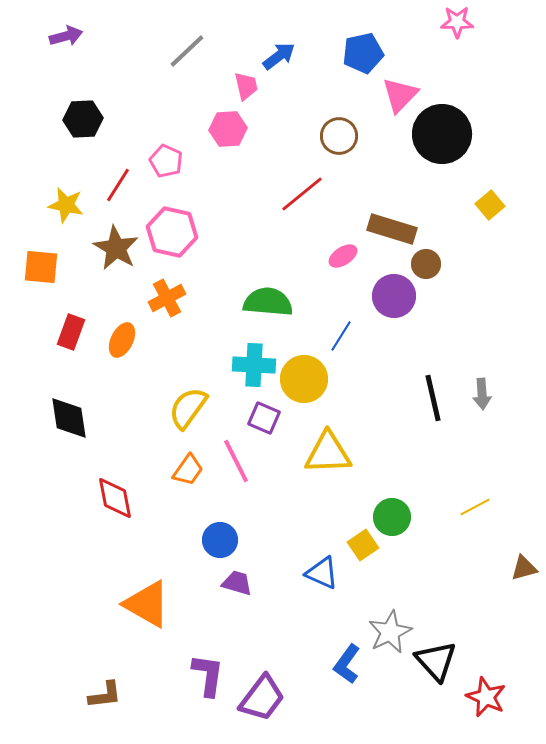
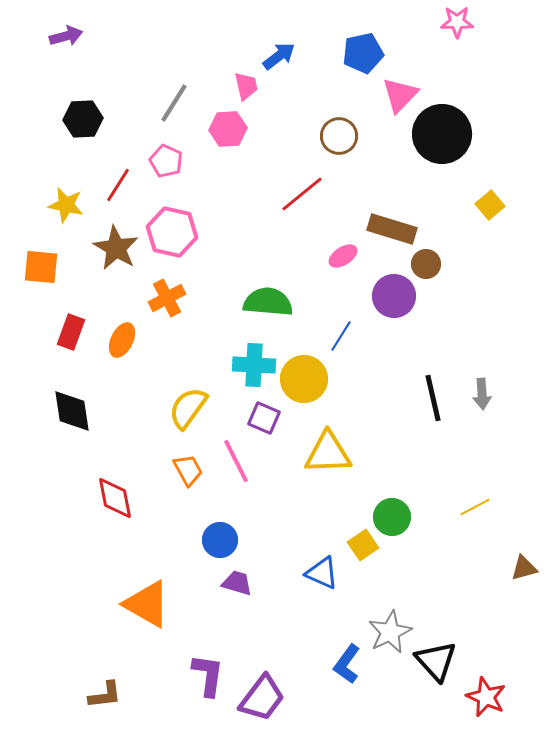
gray line at (187, 51): moved 13 px left, 52 px down; rotated 15 degrees counterclockwise
black diamond at (69, 418): moved 3 px right, 7 px up
orange trapezoid at (188, 470): rotated 64 degrees counterclockwise
